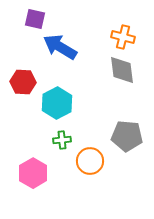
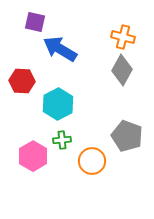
purple square: moved 3 px down
blue arrow: moved 2 px down
gray diamond: rotated 36 degrees clockwise
red hexagon: moved 1 px left, 1 px up
cyan hexagon: moved 1 px right, 1 px down
gray pentagon: rotated 16 degrees clockwise
orange circle: moved 2 px right
pink hexagon: moved 17 px up
